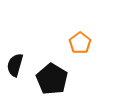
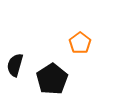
black pentagon: rotated 8 degrees clockwise
